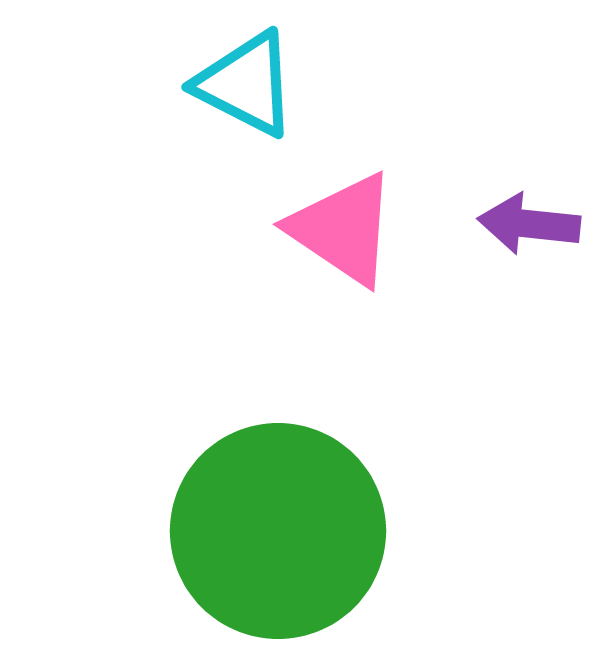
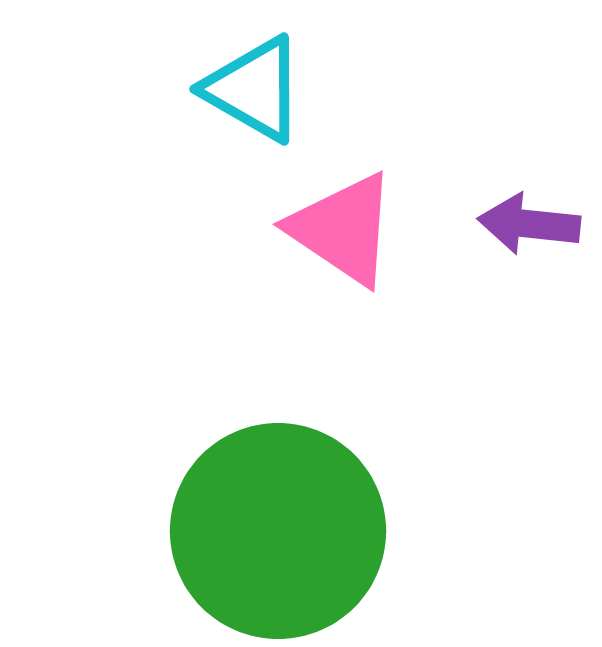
cyan triangle: moved 8 px right, 5 px down; rotated 3 degrees clockwise
